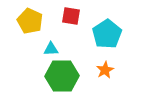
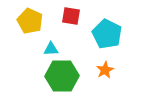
cyan pentagon: rotated 12 degrees counterclockwise
